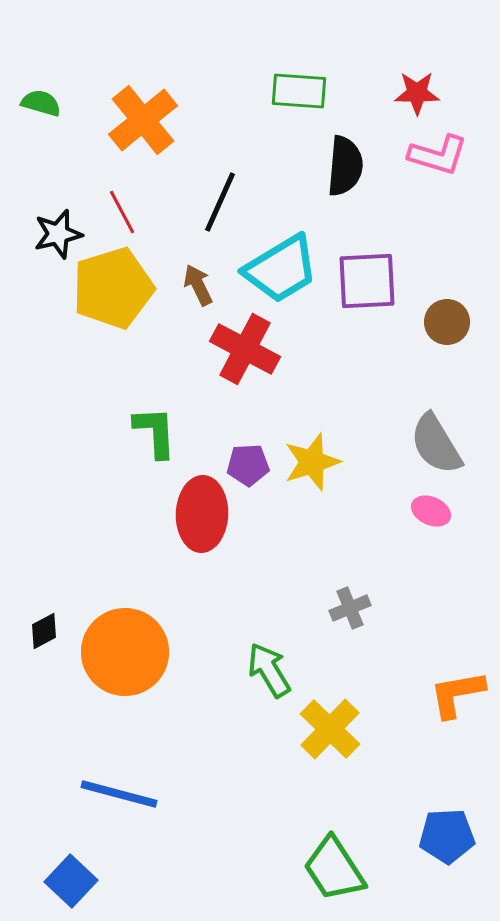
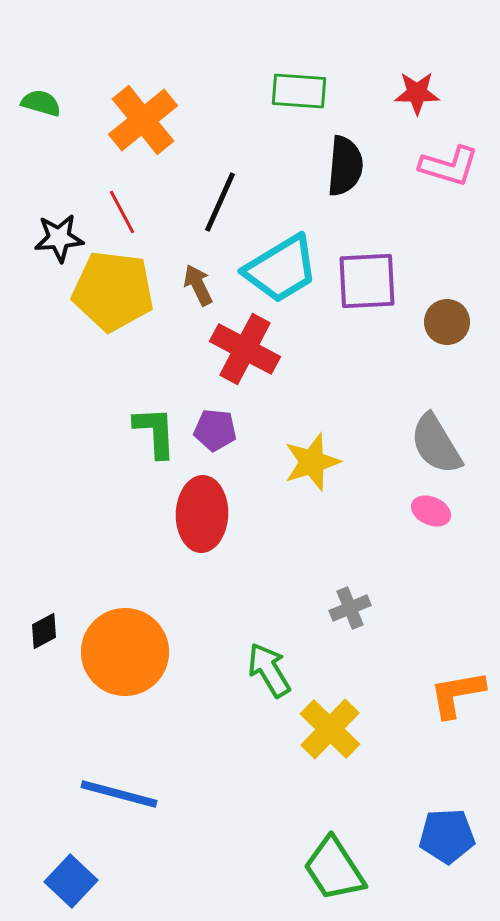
pink L-shape: moved 11 px right, 11 px down
black star: moved 1 px right, 4 px down; rotated 9 degrees clockwise
yellow pentagon: moved 3 px down; rotated 24 degrees clockwise
purple pentagon: moved 33 px left, 35 px up; rotated 9 degrees clockwise
